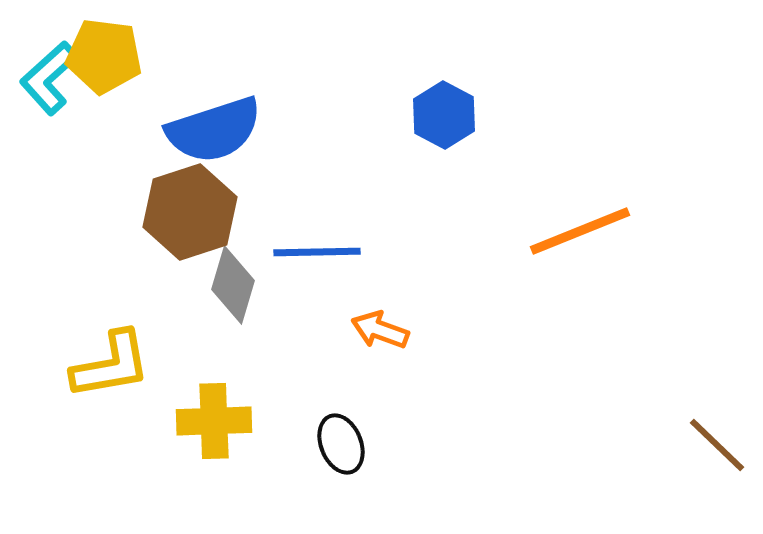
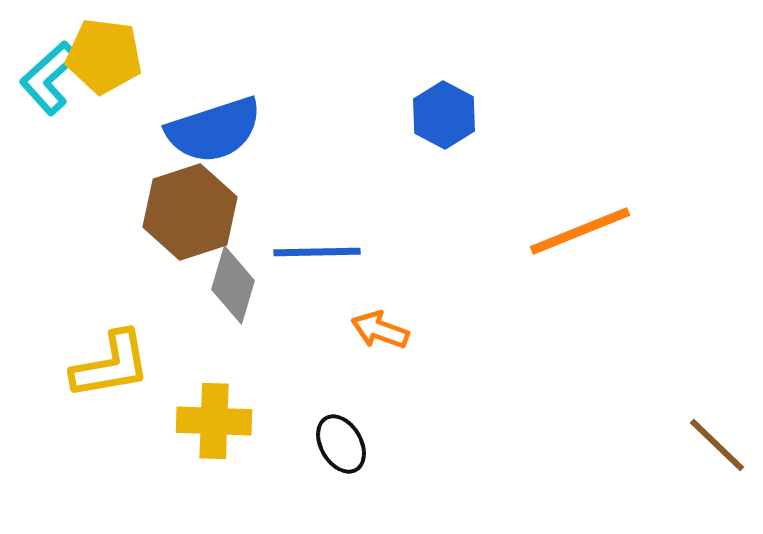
yellow cross: rotated 4 degrees clockwise
black ellipse: rotated 8 degrees counterclockwise
